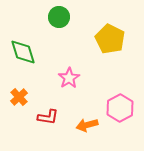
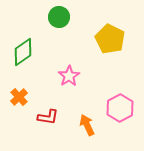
green diamond: rotated 72 degrees clockwise
pink star: moved 2 px up
orange arrow: rotated 80 degrees clockwise
